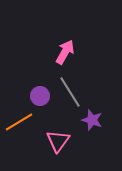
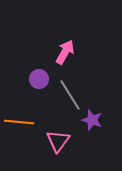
gray line: moved 3 px down
purple circle: moved 1 px left, 17 px up
orange line: rotated 36 degrees clockwise
